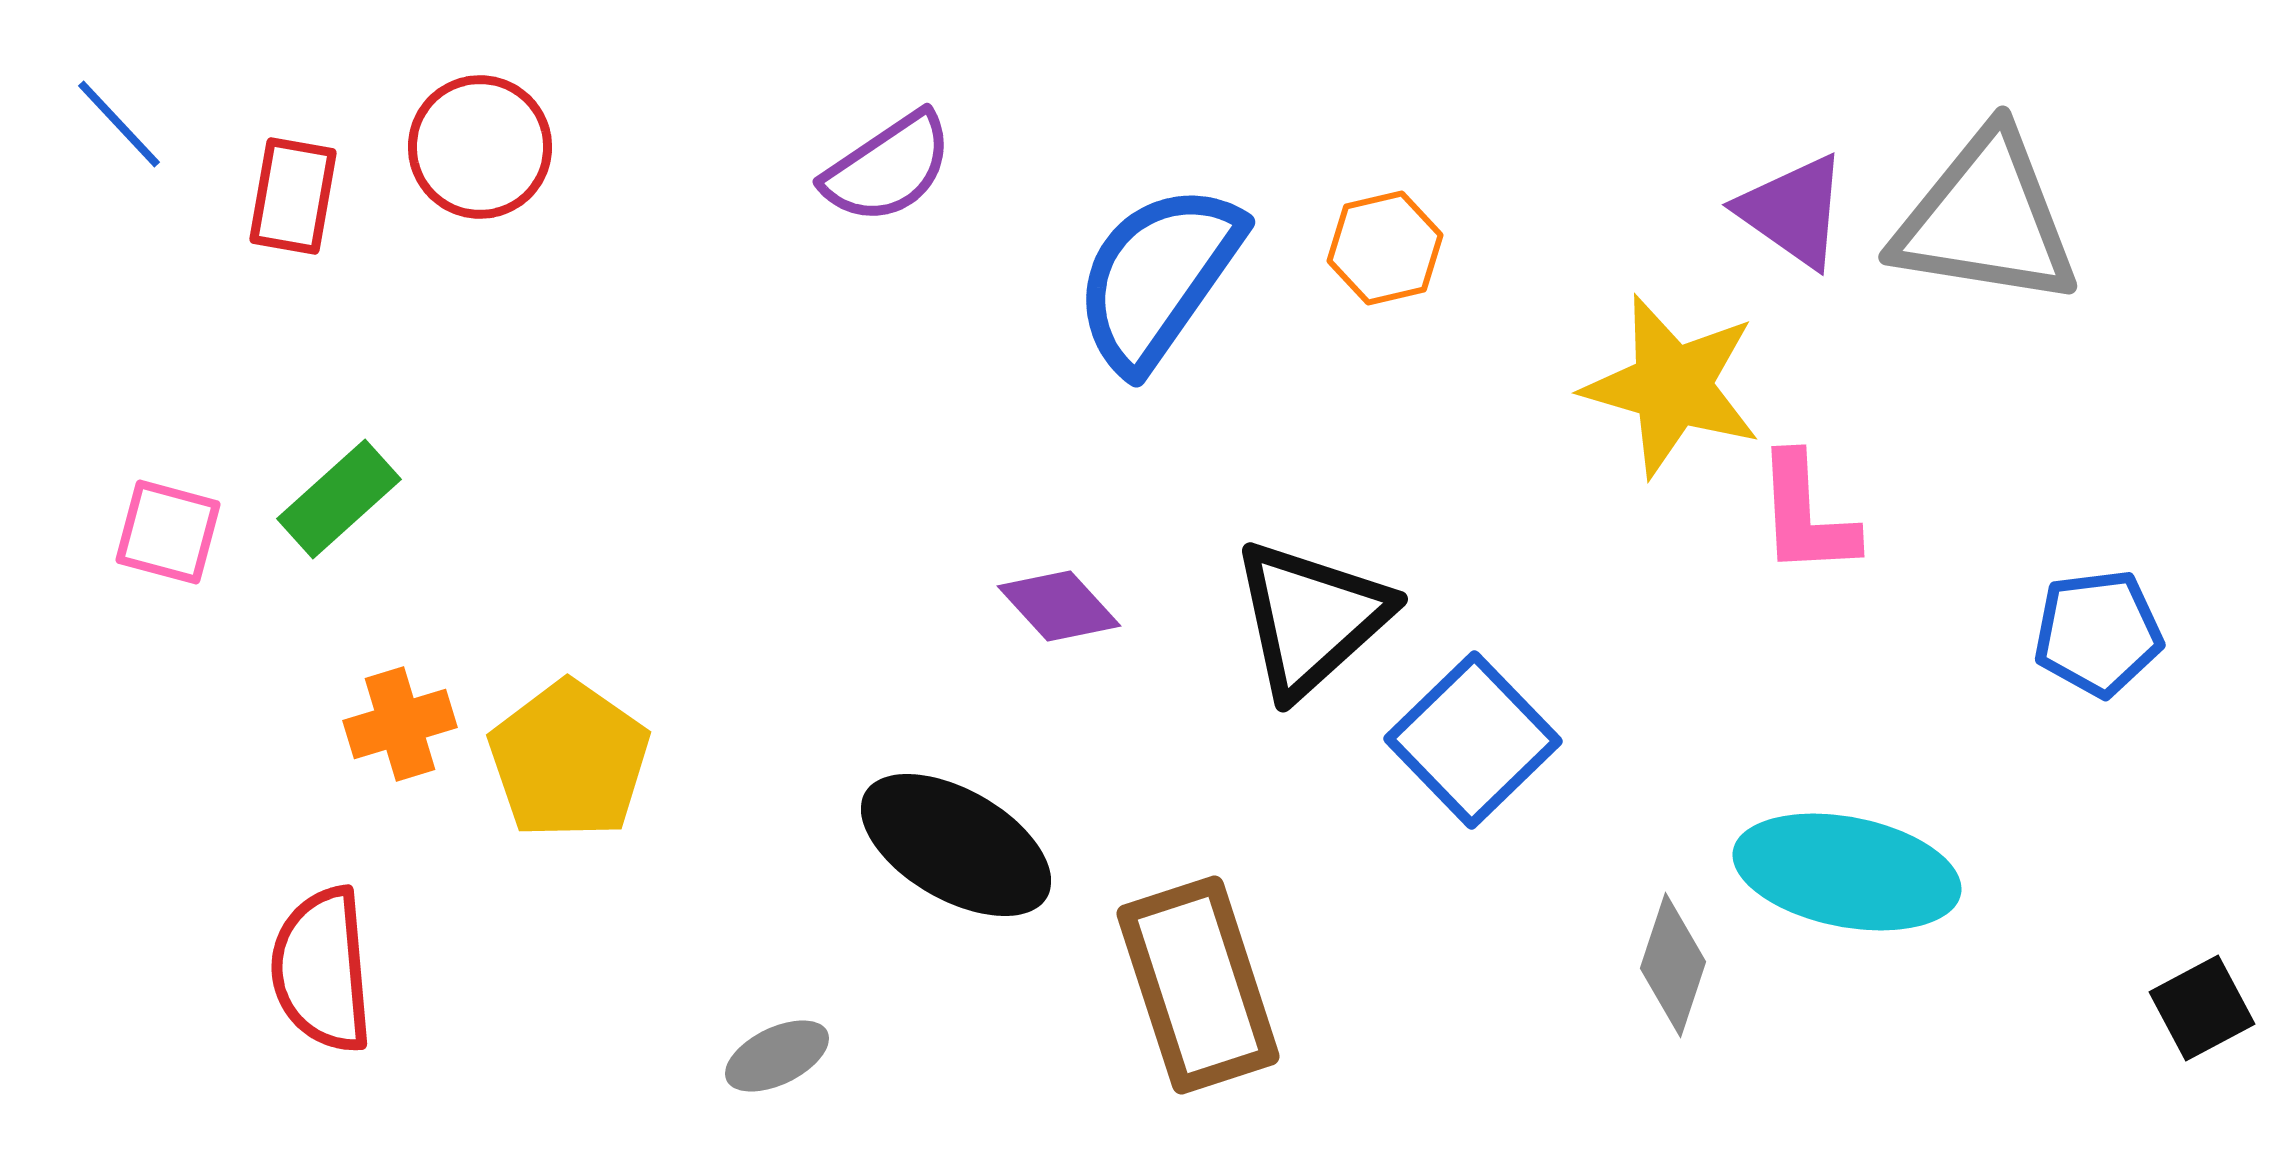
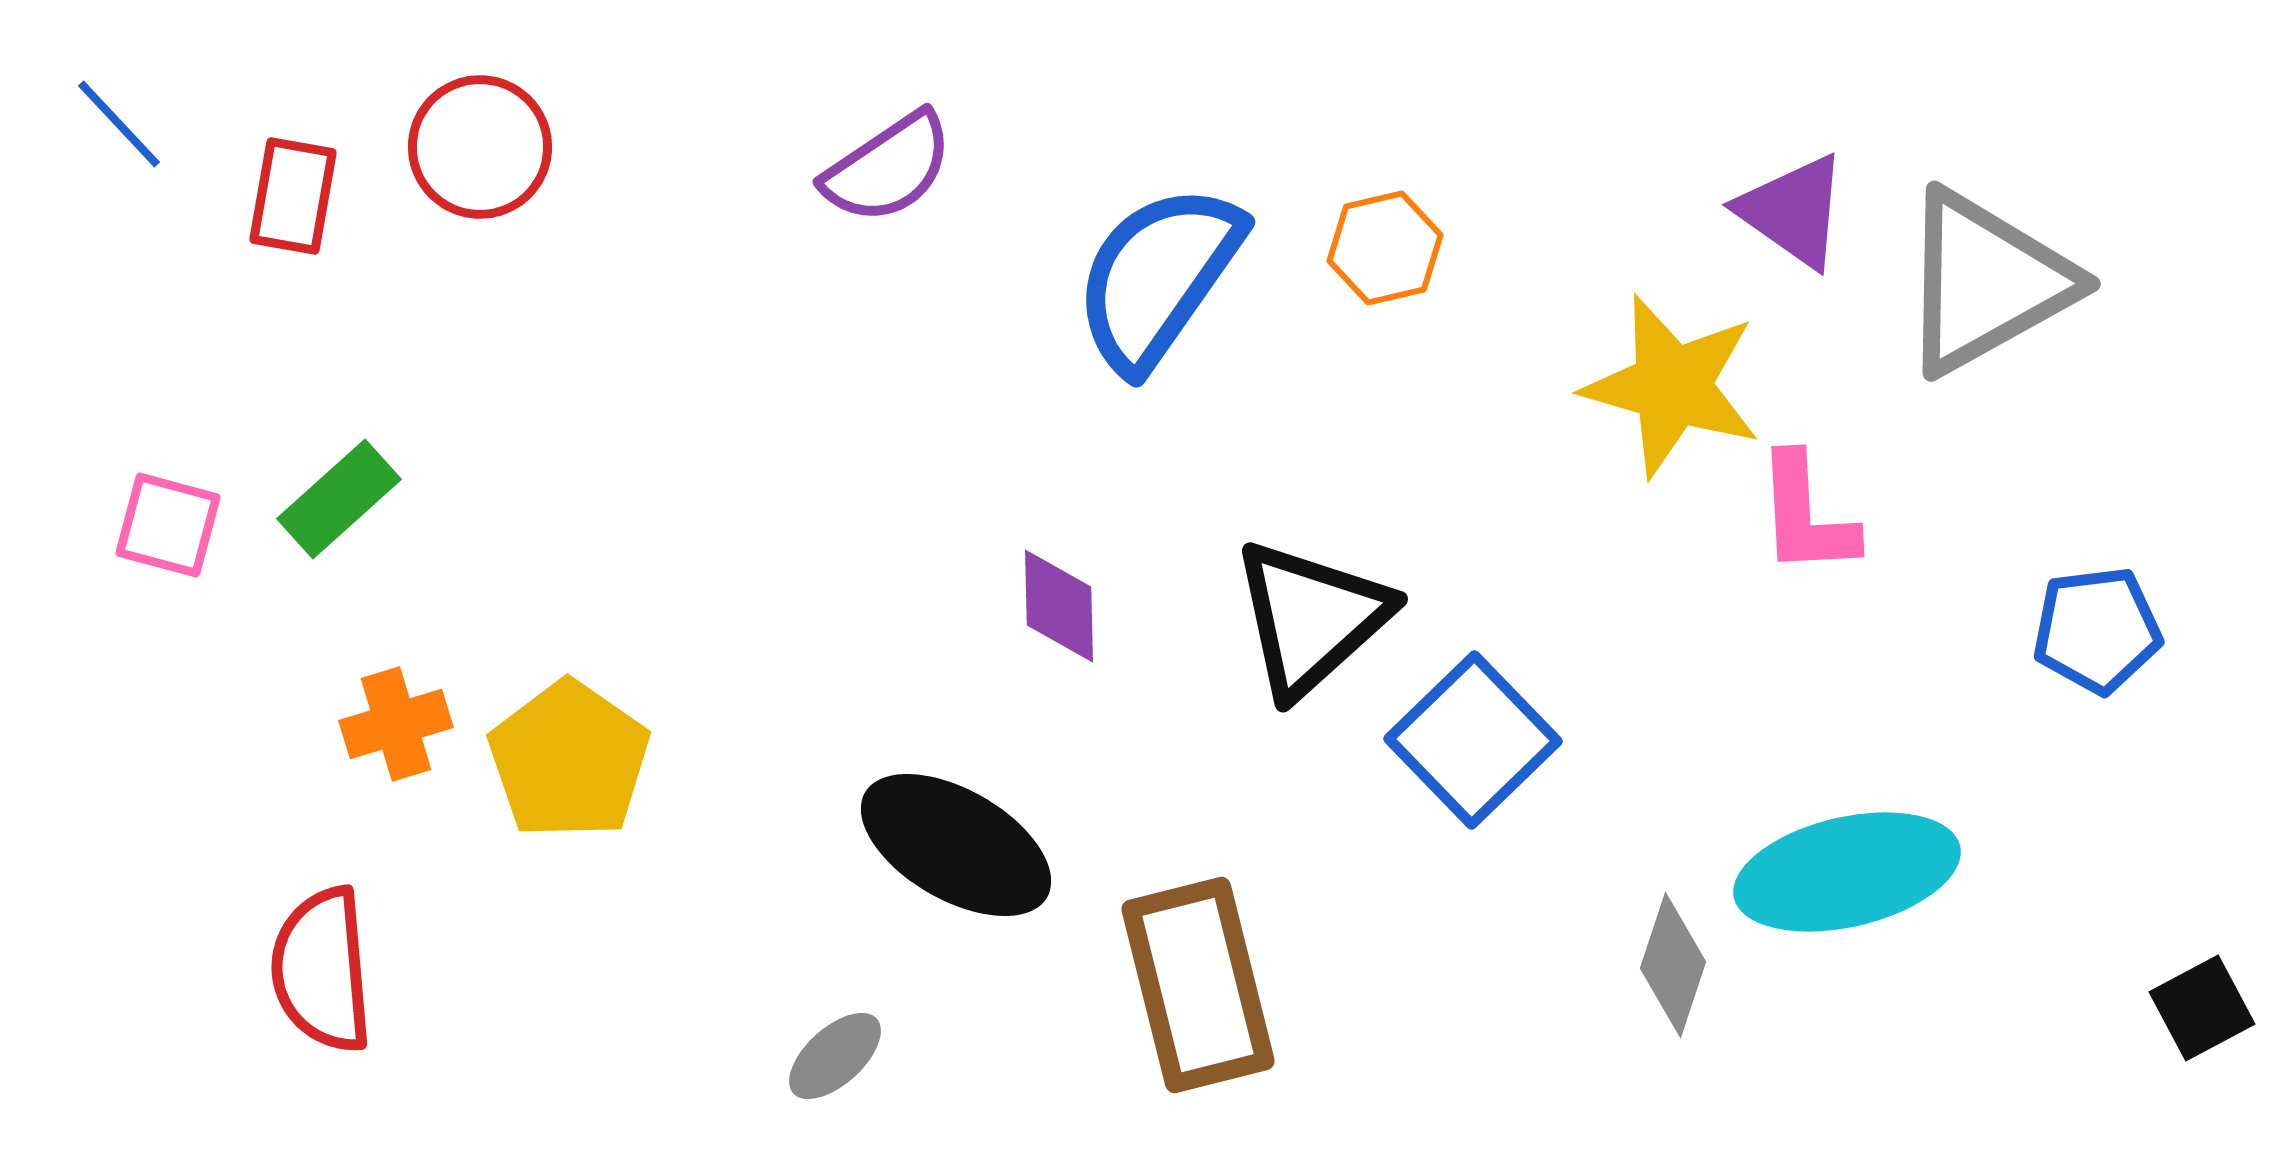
gray triangle: moved 63 px down; rotated 38 degrees counterclockwise
pink square: moved 7 px up
purple diamond: rotated 41 degrees clockwise
blue pentagon: moved 1 px left, 3 px up
orange cross: moved 4 px left
cyan ellipse: rotated 24 degrees counterclockwise
brown rectangle: rotated 4 degrees clockwise
gray ellipse: moved 58 px right; rotated 16 degrees counterclockwise
